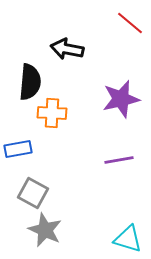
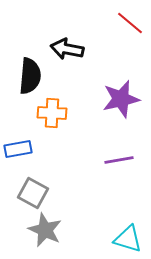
black semicircle: moved 6 px up
